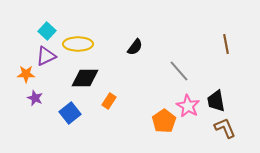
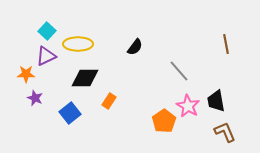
brown L-shape: moved 4 px down
